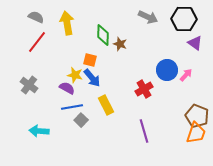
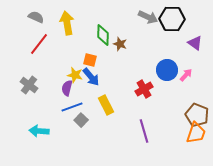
black hexagon: moved 12 px left
red line: moved 2 px right, 2 px down
blue arrow: moved 1 px left, 1 px up
purple semicircle: rotated 105 degrees counterclockwise
blue line: rotated 10 degrees counterclockwise
brown pentagon: moved 1 px up
